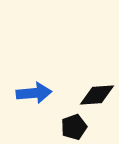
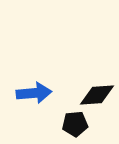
black pentagon: moved 1 px right, 3 px up; rotated 15 degrees clockwise
